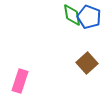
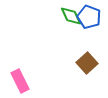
green diamond: moved 1 px left, 1 px down; rotated 15 degrees counterclockwise
pink rectangle: rotated 45 degrees counterclockwise
